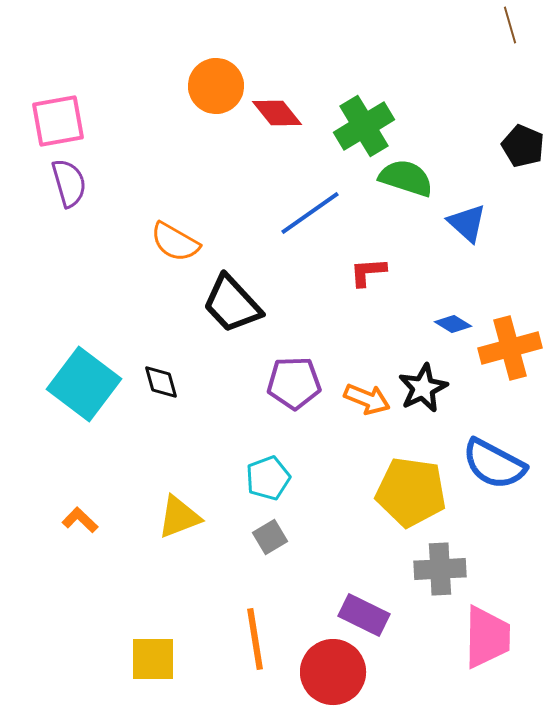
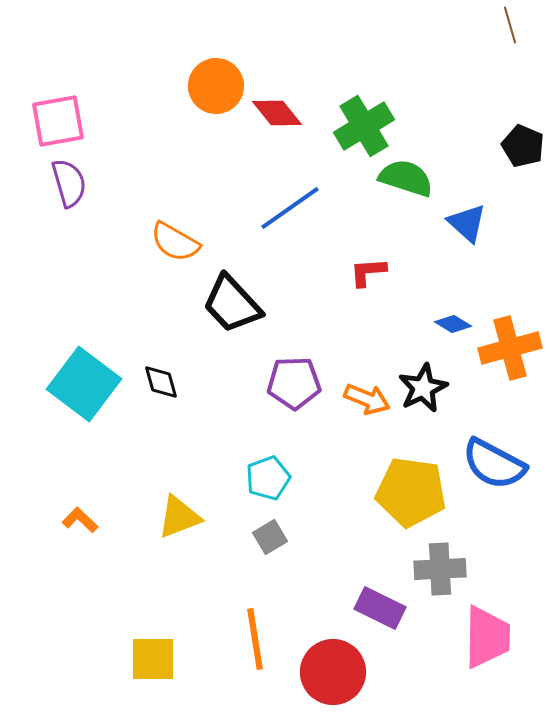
blue line: moved 20 px left, 5 px up
purple rectangle: moved 16 px right, 7 px up
